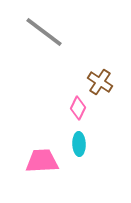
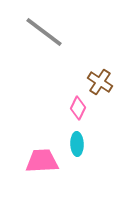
cyan ellipse: moved 2 px left
